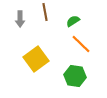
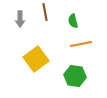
green semicircle: rotated 72 degrees counterclockwise
orange line: rotated 55 degrees counterclockwise
